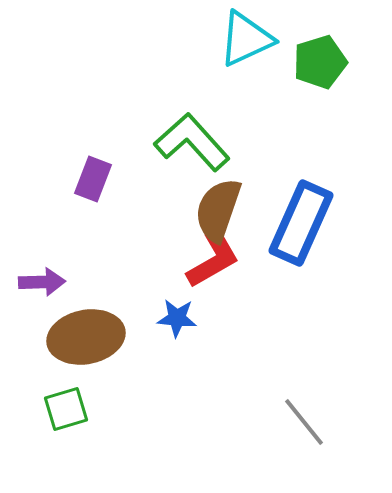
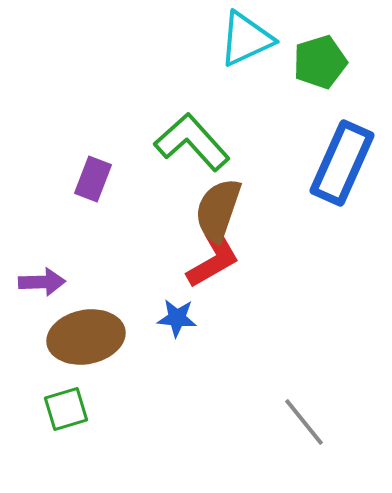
blue rectangle: moved 41 px right, 60 px up
